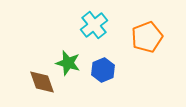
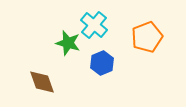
cyan cross: rotated 12 degrees counterclockwise
green star: moved 20 px up
blue hexagon: moved 1 px left, 7 px up
